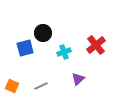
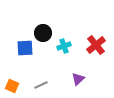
blue square: rotated 12 degrees clockwise
cyan cross: moved 6 px up
gray line: moved 1 px up
